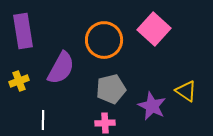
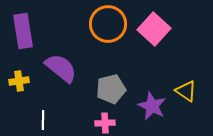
orange circle: moved 4 px right, 16 px up
purple semicircle: rotated 80 degrees counterclockwise
yellow cross: rotated 12 degrees clockwise
